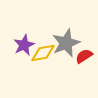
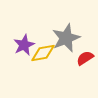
gray star: moved 5 px up
red semicircle: moved 1 px right, 2 px down
